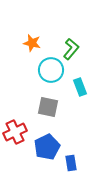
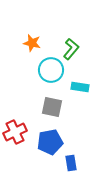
cyan rectangle: rotated 60 degrees counterclockwise
gray square: moved 4 px right
blue pentagon: moved 3 px right, 5 px up; rotated 15 degrees clockwise
